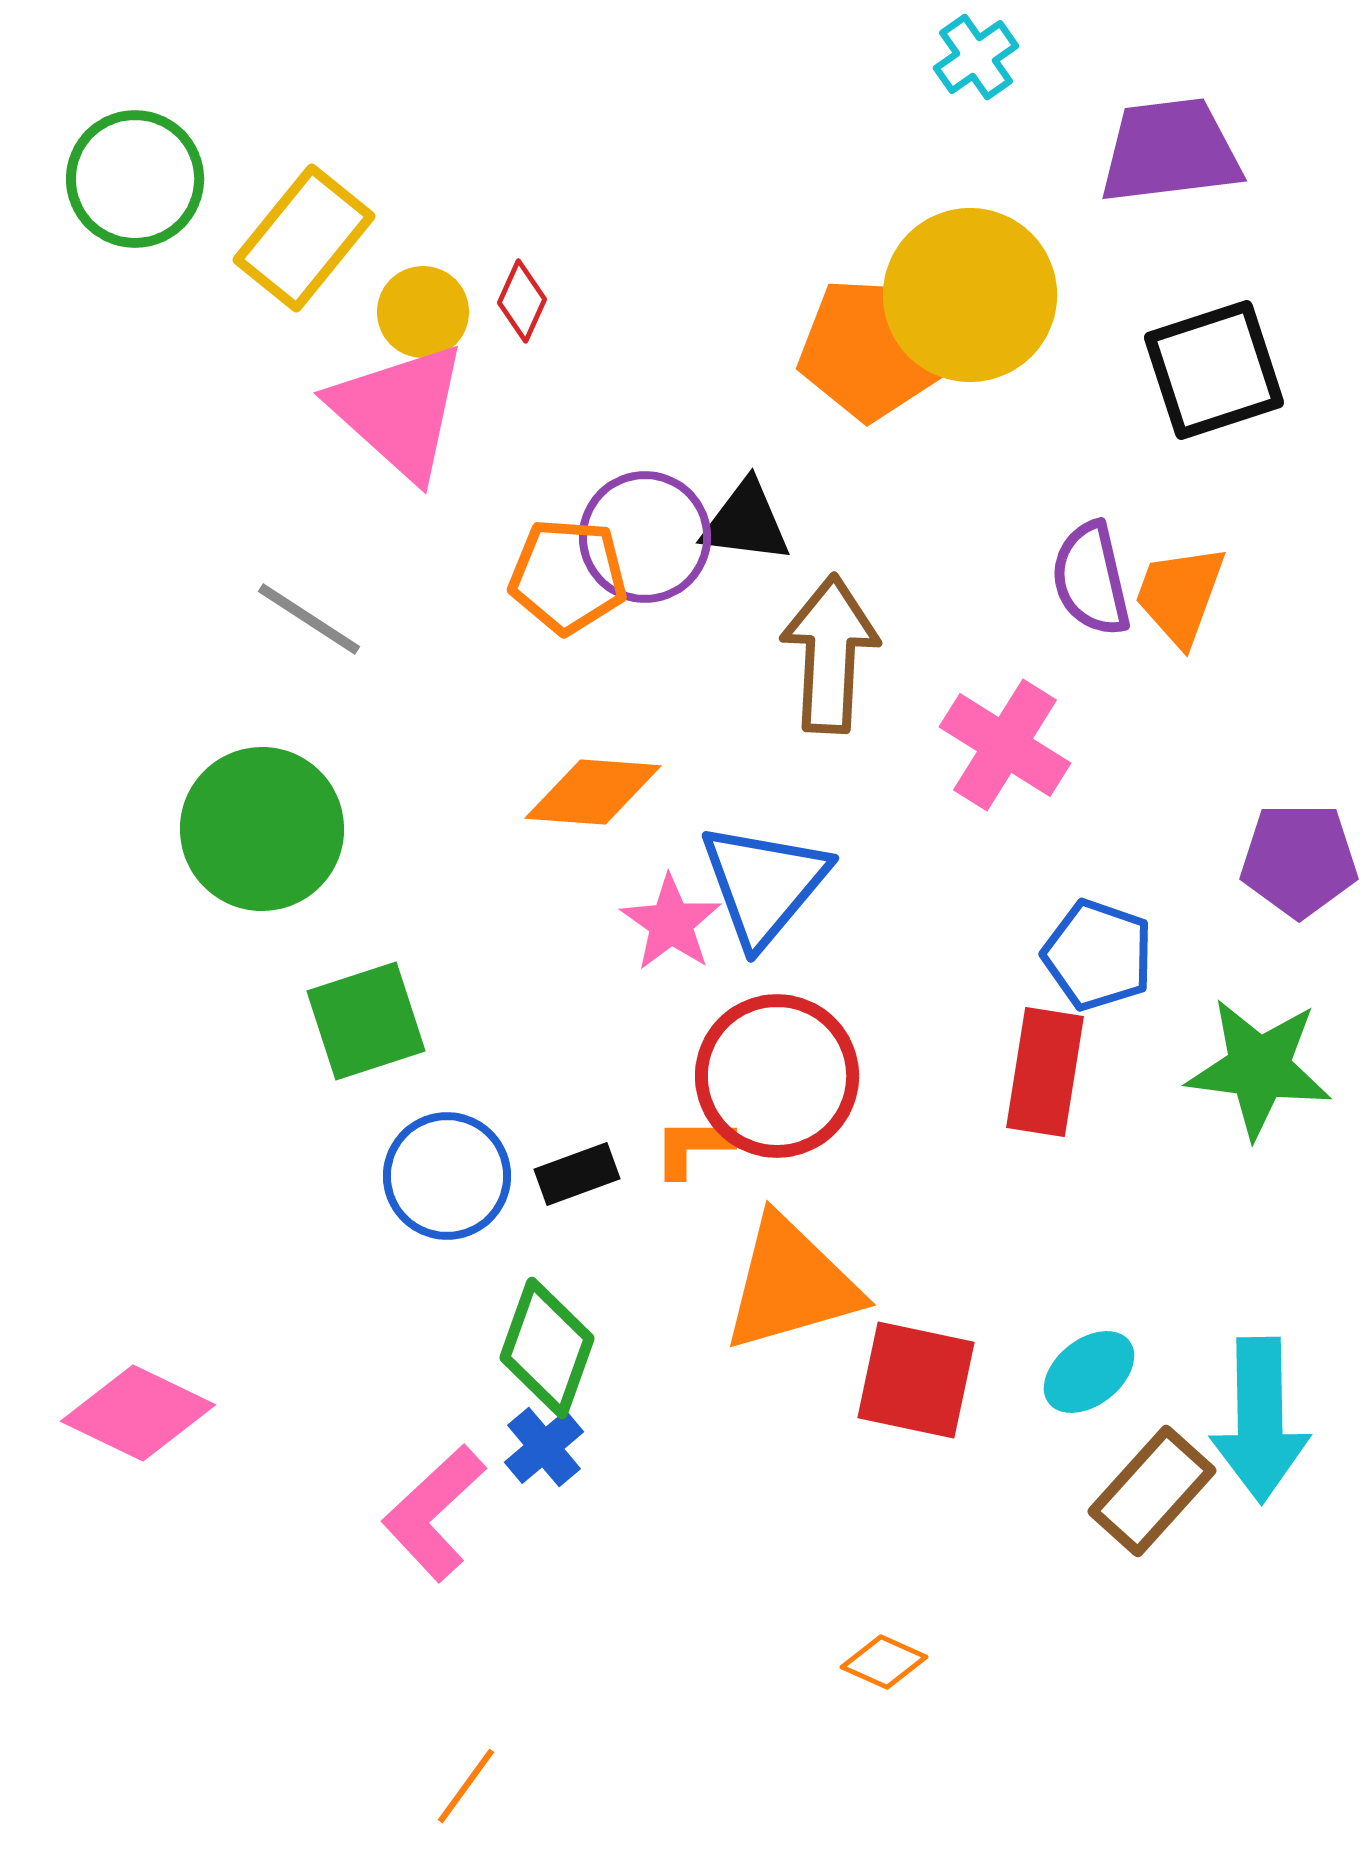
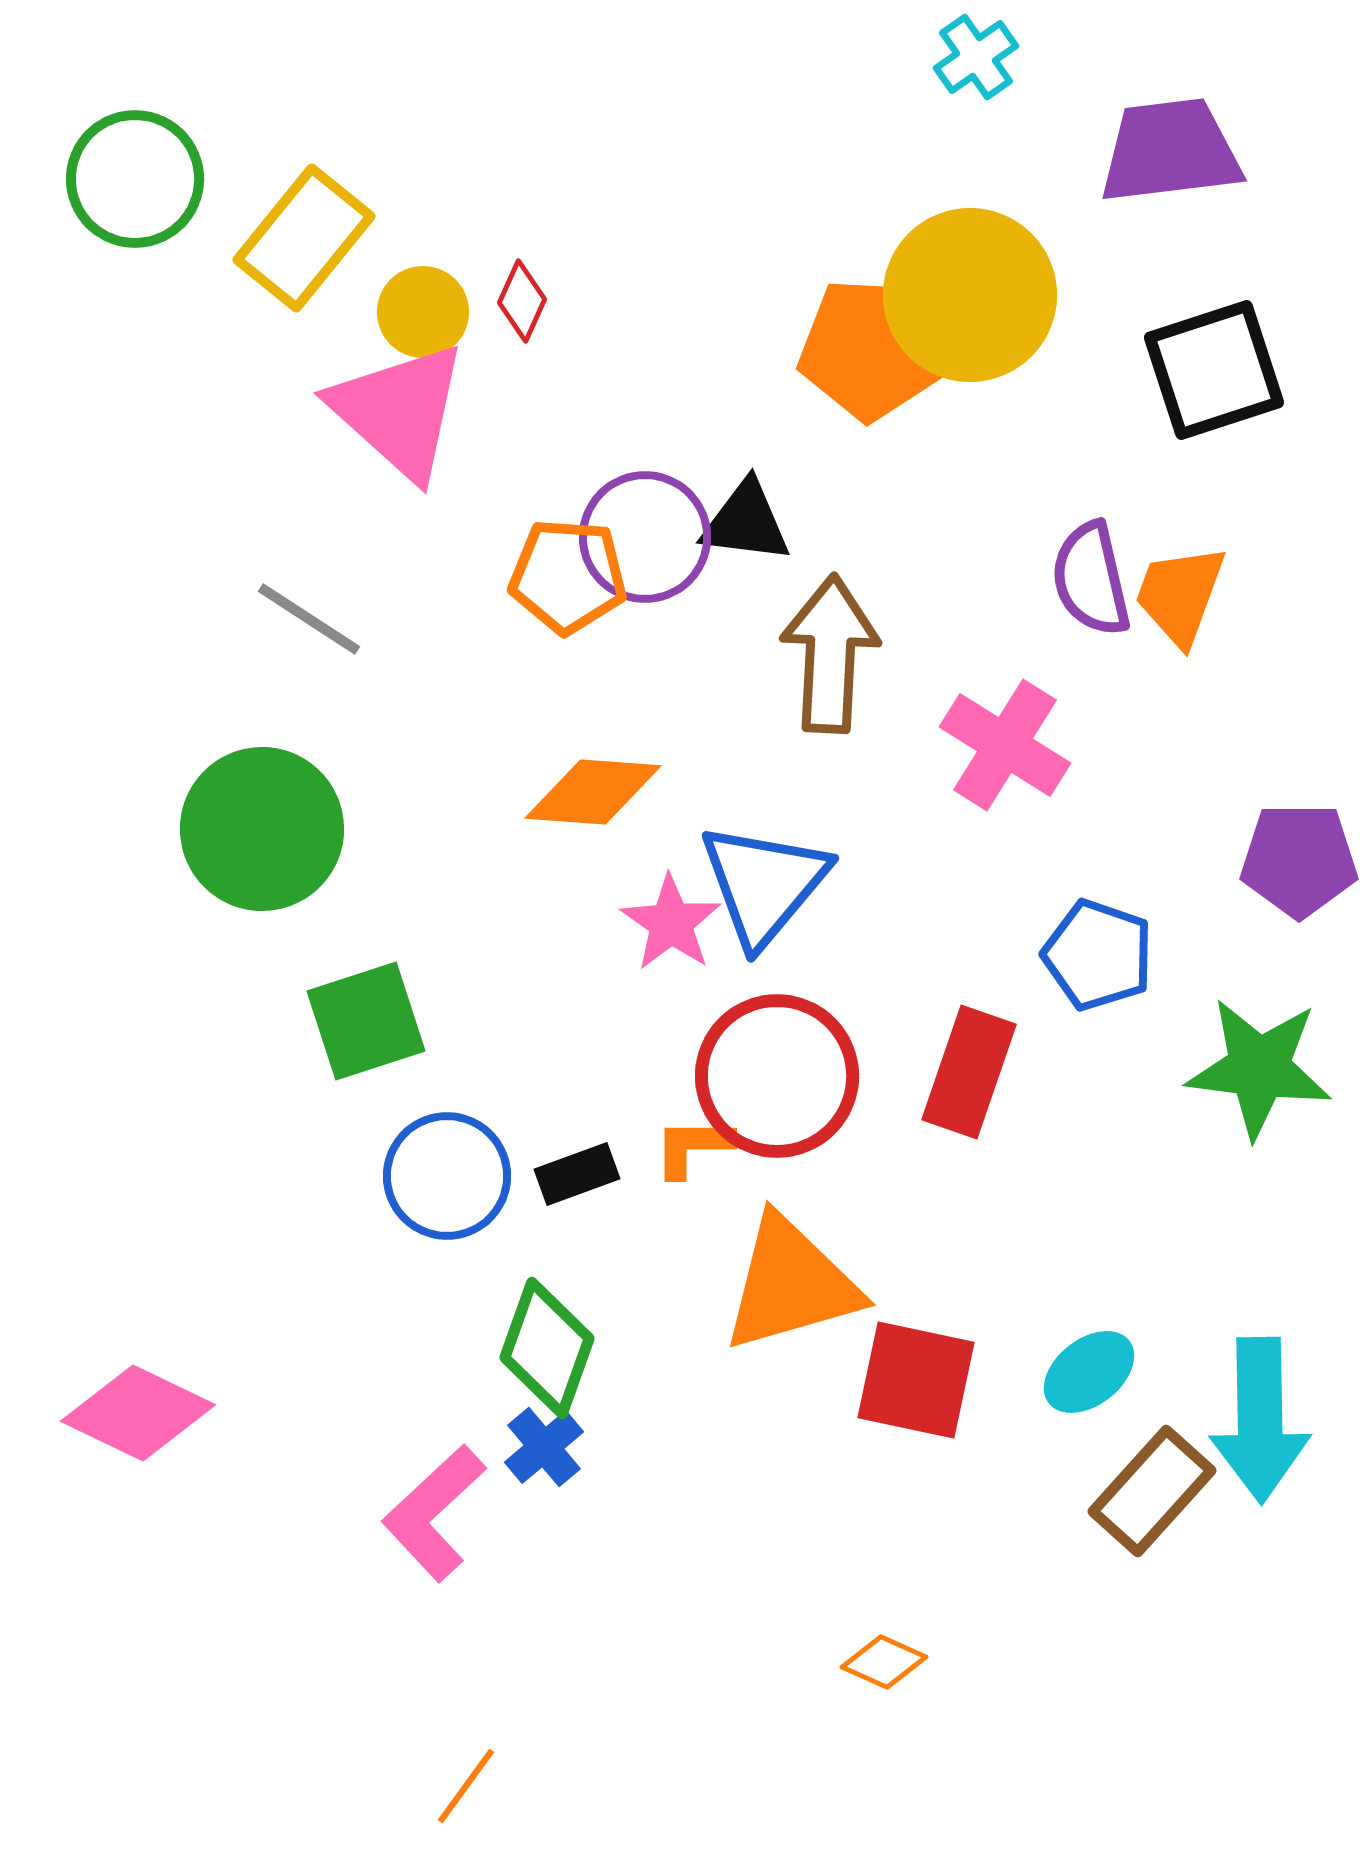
red rectangle at (1045, 1072): moved 76 px left; rotated 10 degrees clockwise
